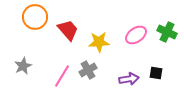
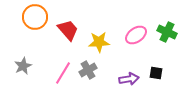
pink line: moved 1 px right, 3 px up
